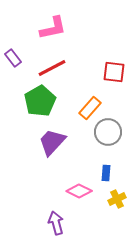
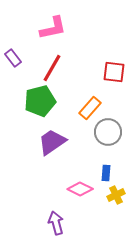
red line: rotated 32 degrees counterclockwise
green pentagon: rotated 16 degrees clockwise
purple trapezoid: rotated 12 degrees clockwise
pink diamond: moved 1 px right, 2 px up
yellow cross: moved 1 px left, 4 px up
